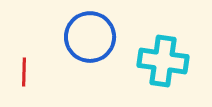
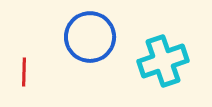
cyan cross: rotated 27 degrees counterclockwise
